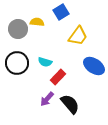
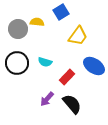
red rectangle: moved 9 px right
black semicircle: moved 2 px right
